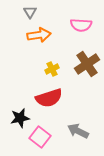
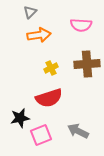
gray triangle: rotated 16 degrees clockwise
brown cross: rotated 30 degrees clockwise
yellow cross: moved 1 px left, 1 px up
pink square: moved 1 px right, 2 px up; rotated 30 degrees clockwise
